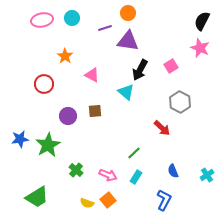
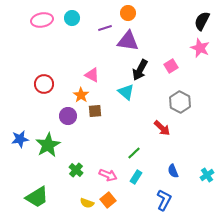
orange star: moved 16 px right, 39 px down
